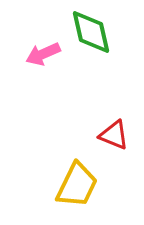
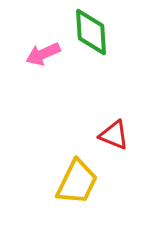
green diamond: rotated 9 degrees clockwise
yellow trapezoid: moved 3 px up
